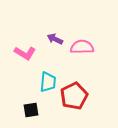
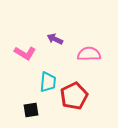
pink semicircle: moved 7 px right, 7 px down
